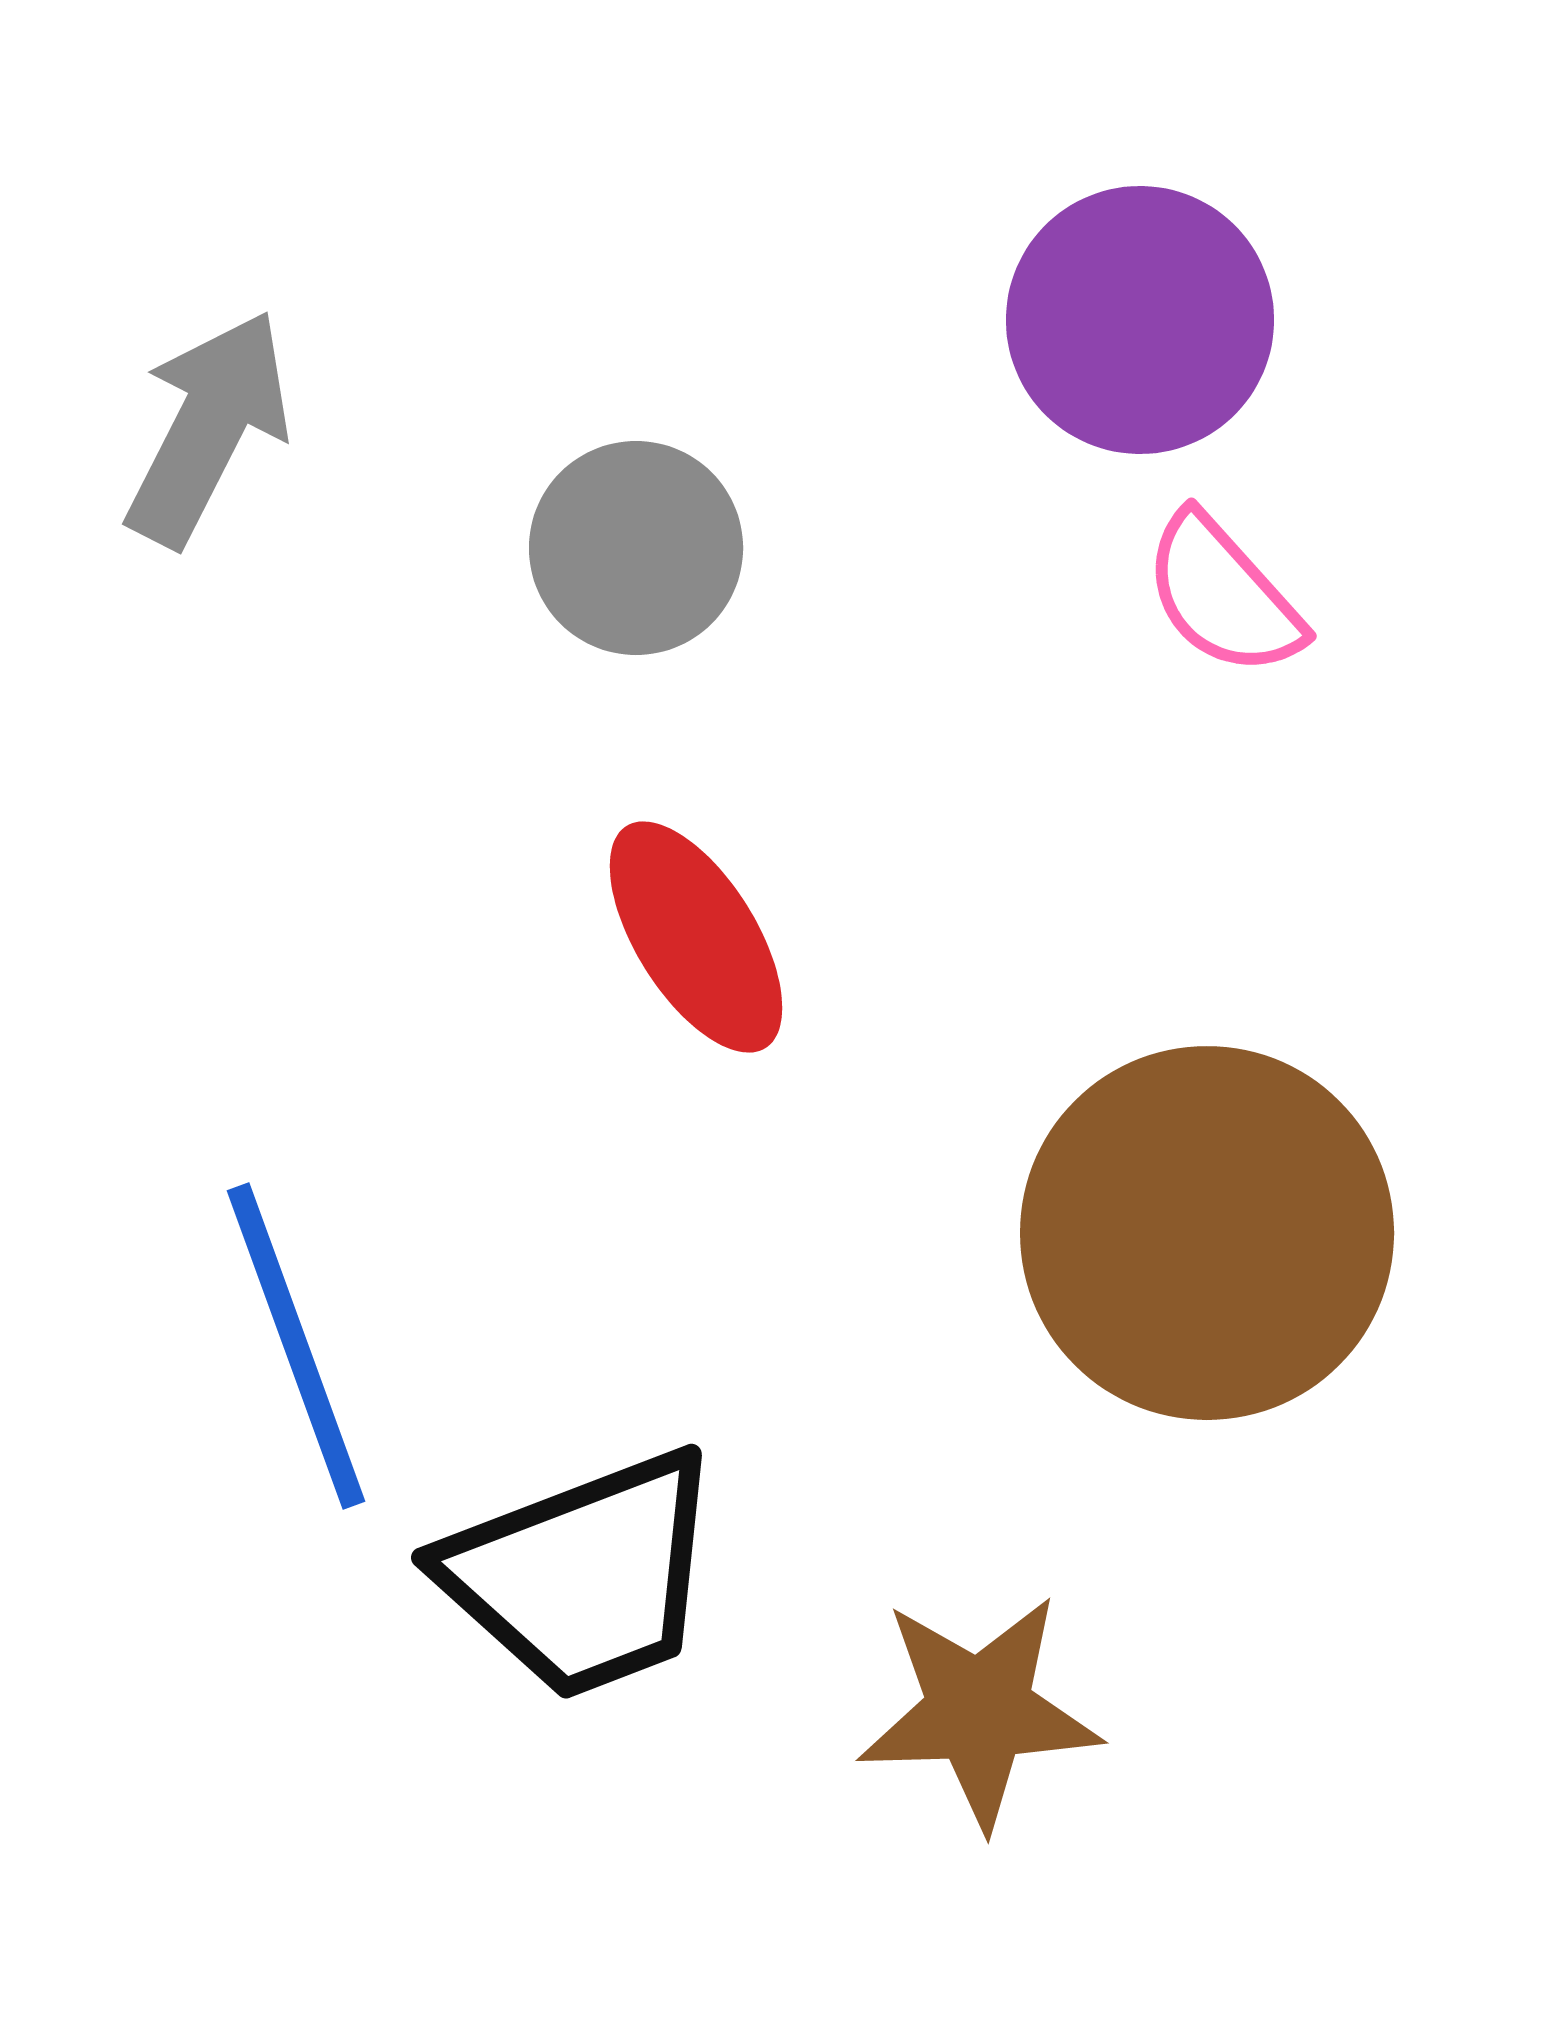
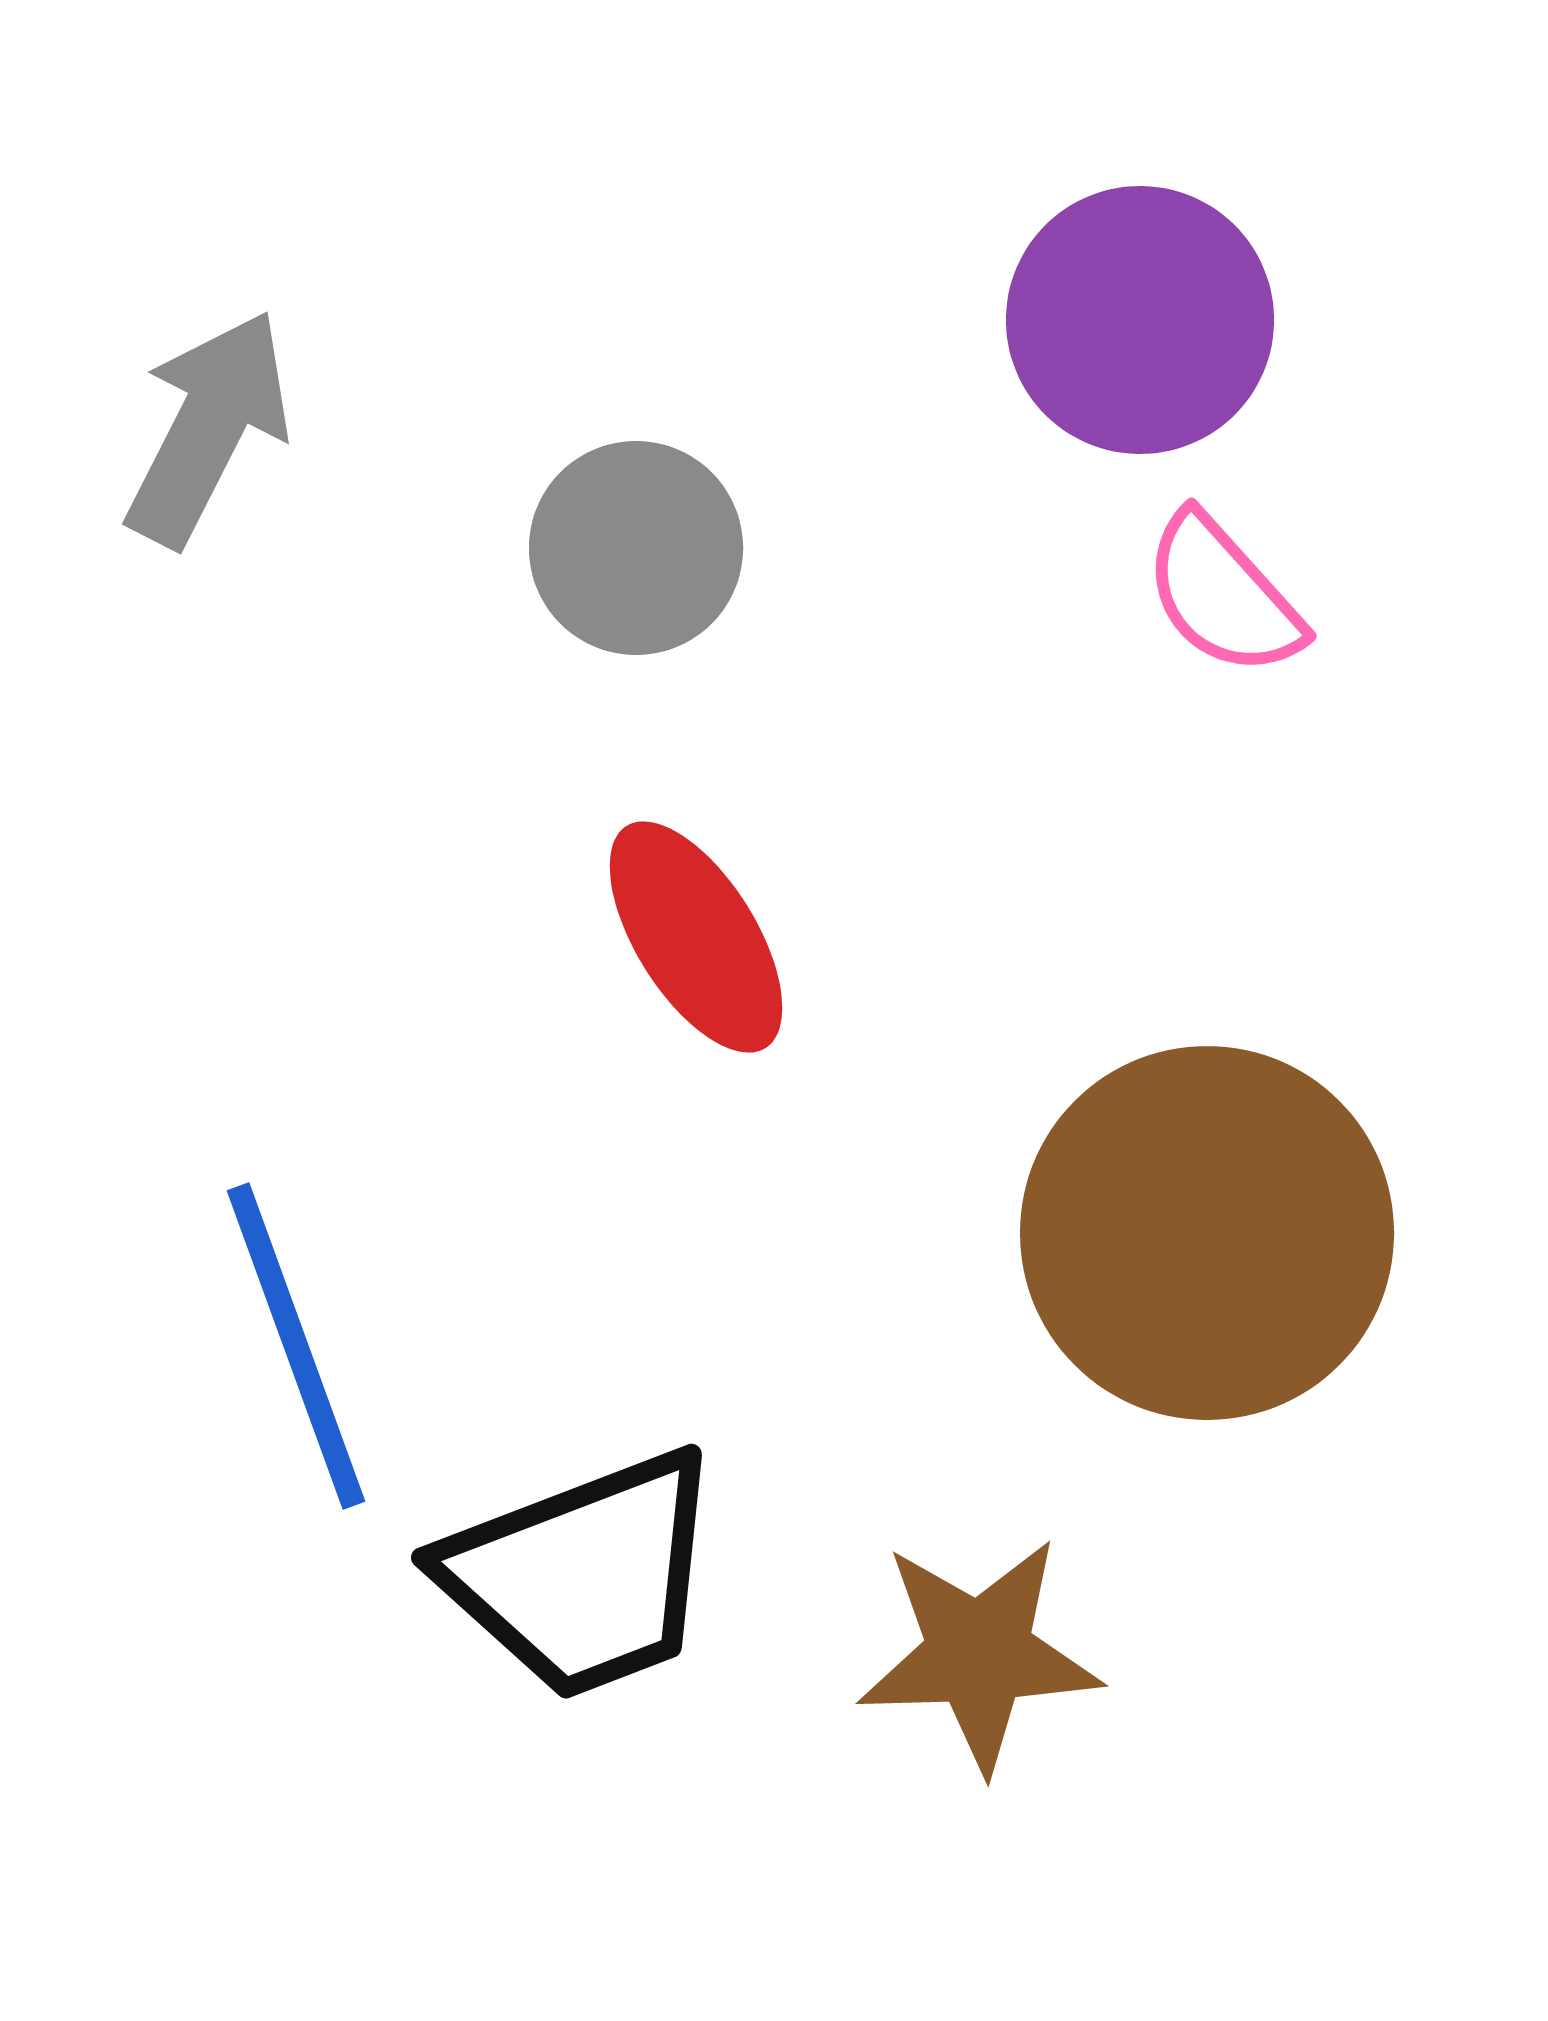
brown star: moved 57 px up
